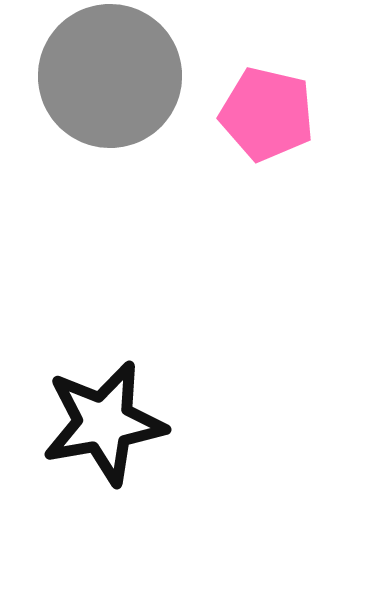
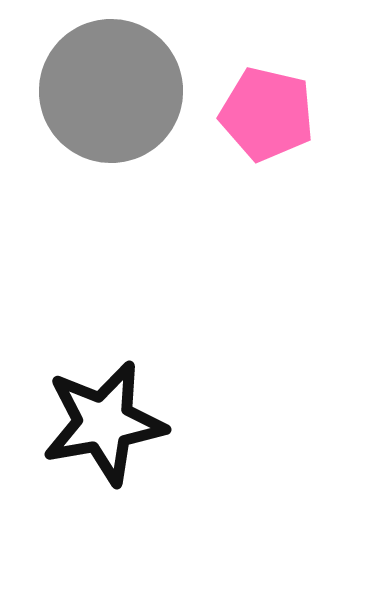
gray circle: moved 1 px right, 15 px down
